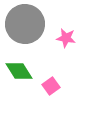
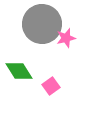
gray circle: moved 17 px right
pink star: rotated 24 degrees counterclockwise
